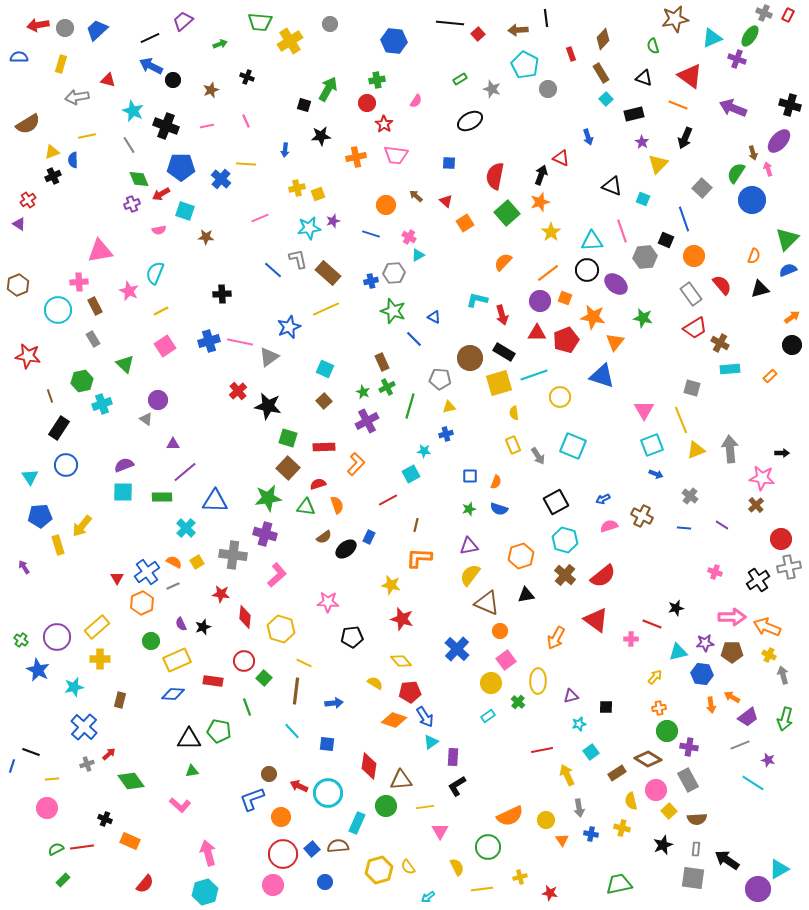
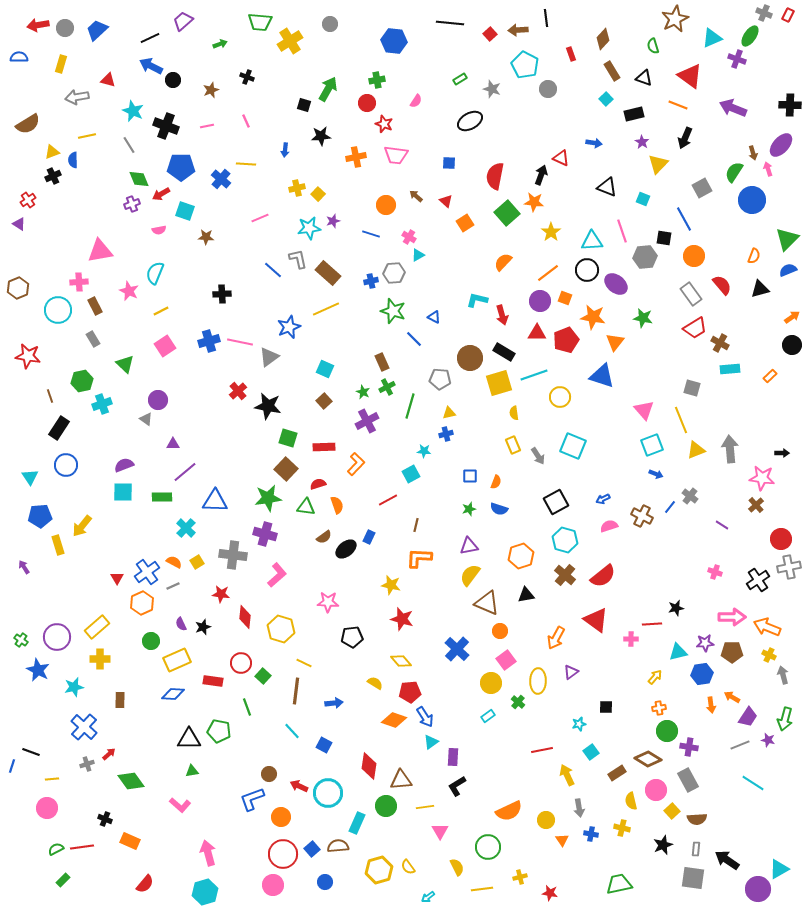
brown star at (675, 19): rotated 16 degrees counterclockwise
red square at (478, 34): moved 12 px right
brown rectangle at (601, 73): moved 11 px right, 2 px up
black cross at (790, 105): rotated 15 degrees counterclockwise
red star at (384, 124): rotated 12 degrees counterclockwise
blue arrow at (588, 137): moved 6 px right, 6 px down; rotated 63 degrees counterclockwise
purple ellipse at (779, 141): moved 2 px right, 4 px down
green semicircle at (736, 173): moved 2 px left, 1 px up
black triangle at (612, 186): moved 5 px left, 1 px down
gray square at (702, 188): rotated 18 degrees clockwise
yellow square at (318, 194): rotated 24 degrees counterclockwise
orange star at (540, 202): moved 6 px left; rotated 24 degrees clockwise
blue line at (684, 219): rotated 10 degrees counterclockwise
black square at (666, 240): moved 2 px left, 2 px up; rotated 14 degrees counterclockwise
brown hexagon at (18, 285): moved 3 px down
yellow triangle at (449, 407): moved 6 px down
pink triangle at (644, 410): rotated 10 degrees counterclockwise
brown square at (288, 468): moved 2 px left, 1 px down
blue line at (684, 528): moved 14 px left, 21 px up; rotated 56 degrees counterclockwise
red line at (652, 624): rotated 24 degrees counterclockwise
red circle at (244, 661): moved 3 px left, 2 px down
blue hexagon at (702, 674): rotated 15 degrees counterclockwise
green square at (264, 678): moved 1 px left, 2 px up
purple triangle at (571, 696): moved 24 px up; rotated 21 degrees counterclockwise
brown rectangle at (120, 700): rotated 14 degrees counterclockwise
purple trapezoid at (748, 717): rotated 20 degrees counterclockwise
blue square at (327, 744): moved 3 px left, 1 px down; rotated 21 degrees clockwise
purple star at (768, 760): moved 20 px up
yellow square at (669, 811): moved 3 px right
orange semicircle at (510, 816): moved 1 px left, 5 px up
